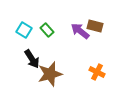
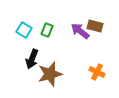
green rectangle: rotated 64 degrees clockwise
black arrow: rotated 54 degrees clockwise
